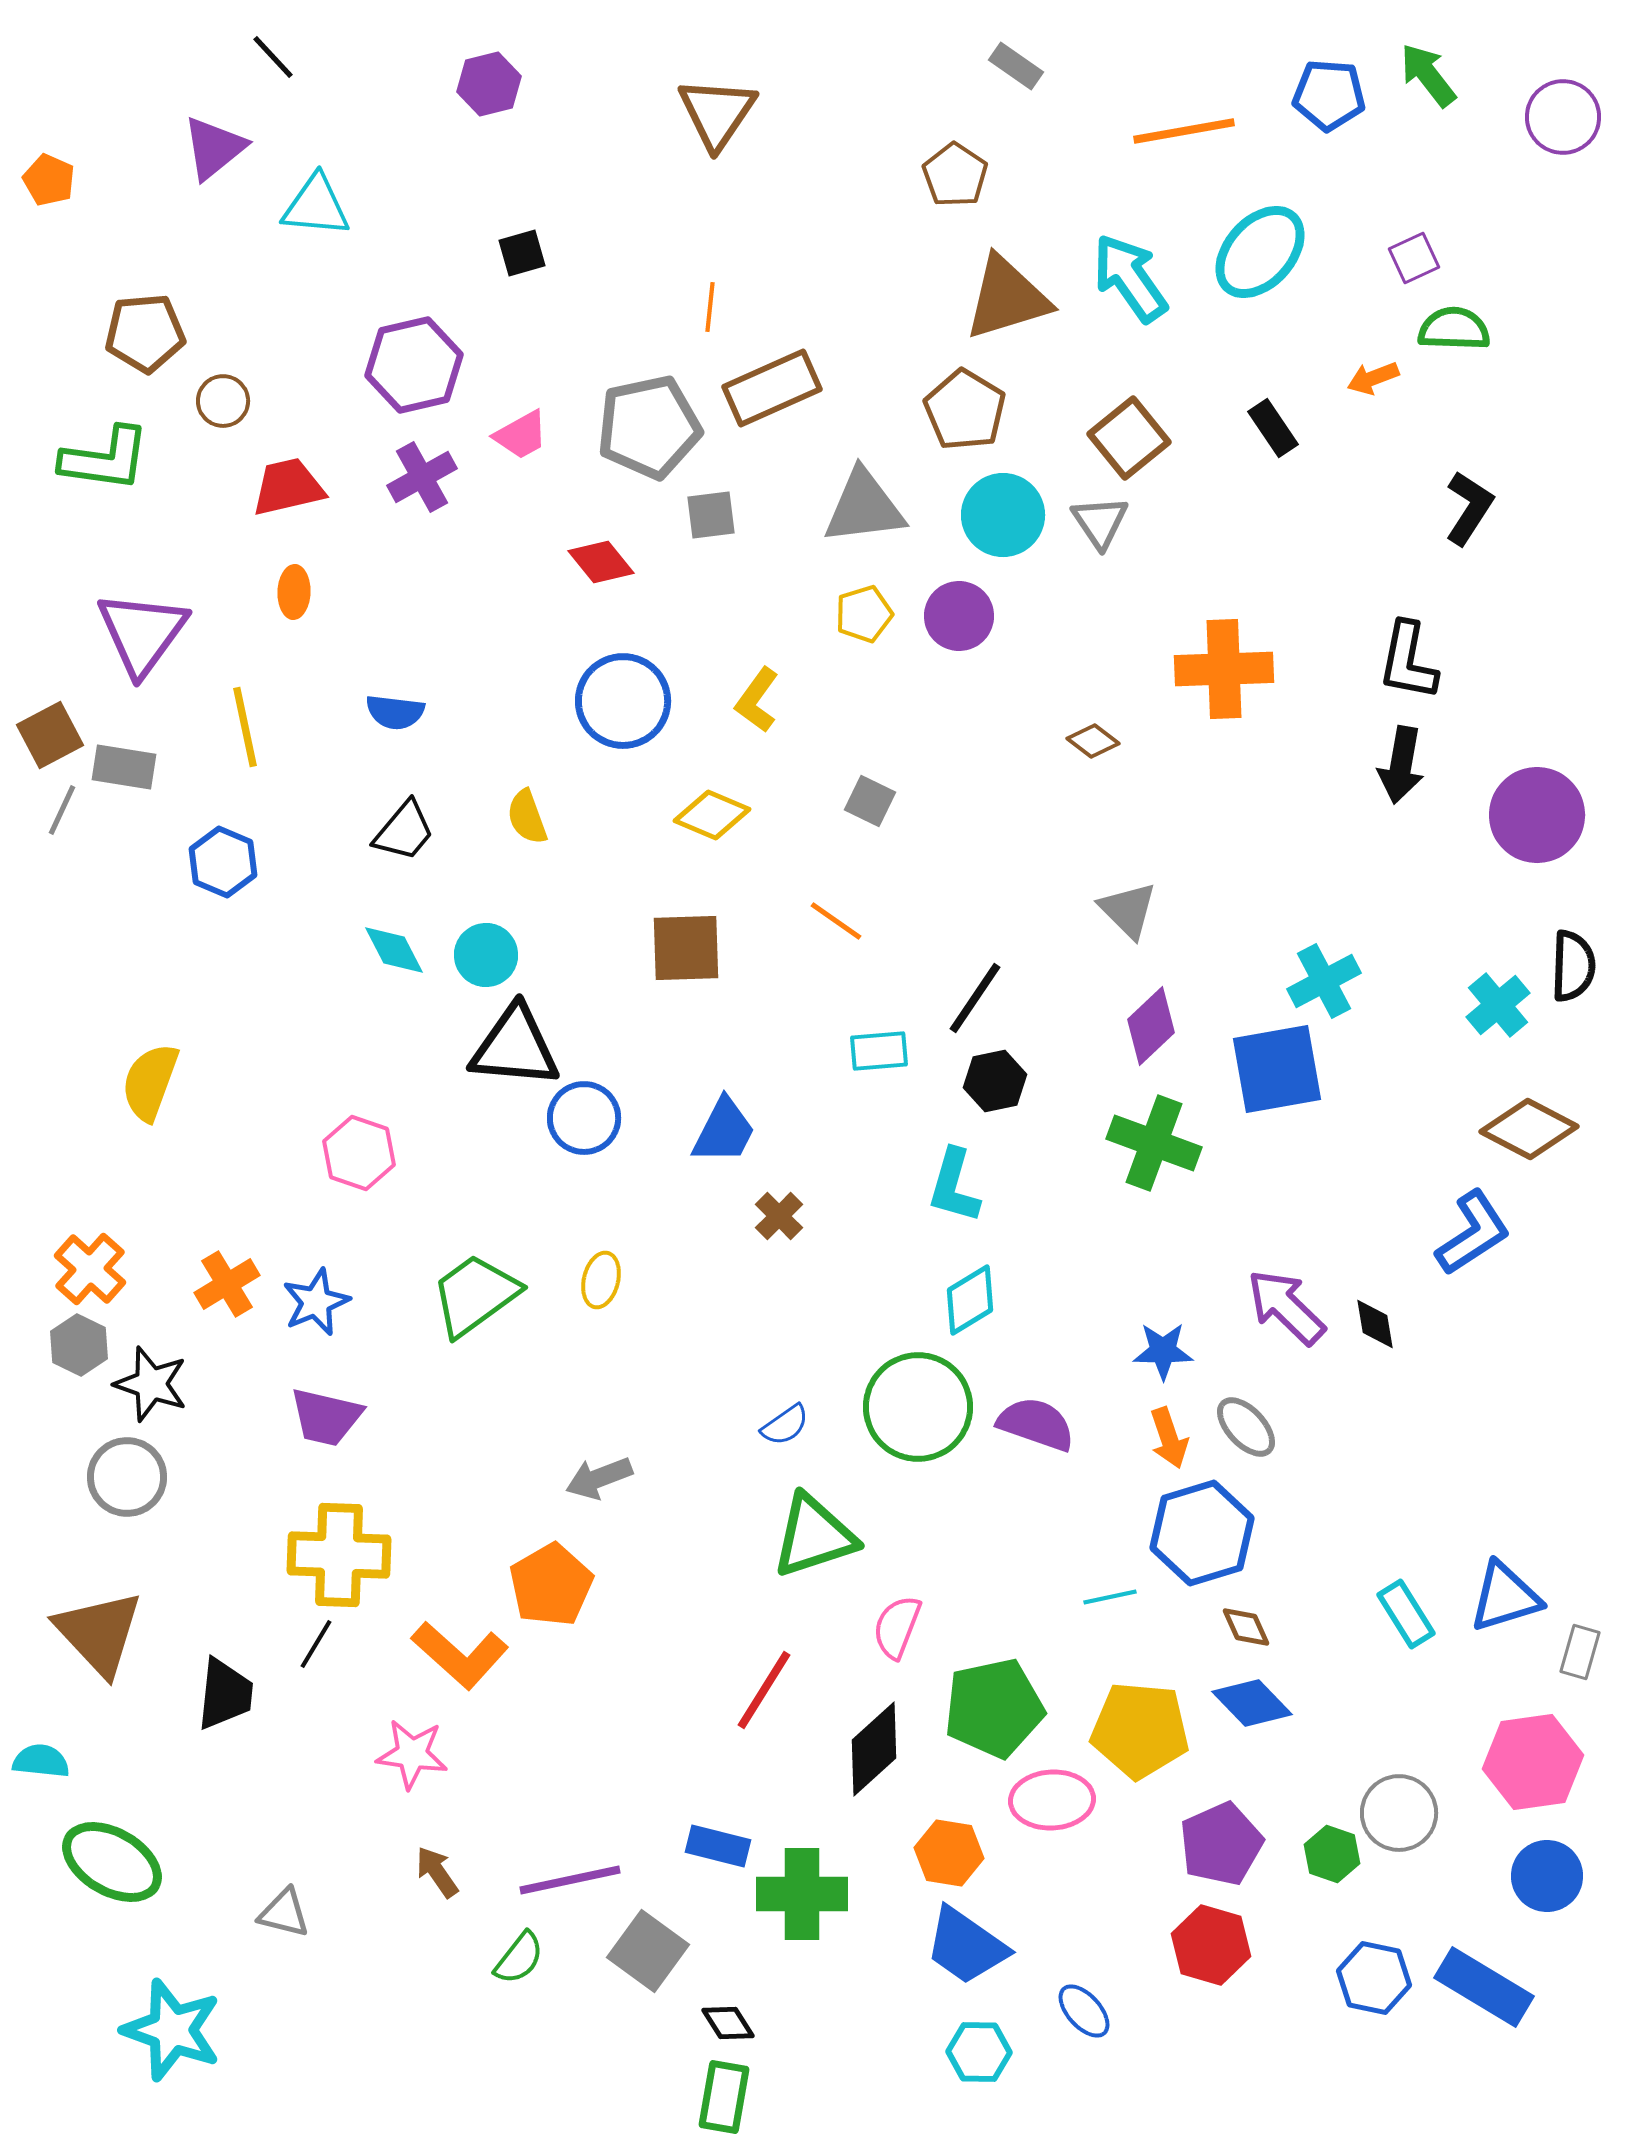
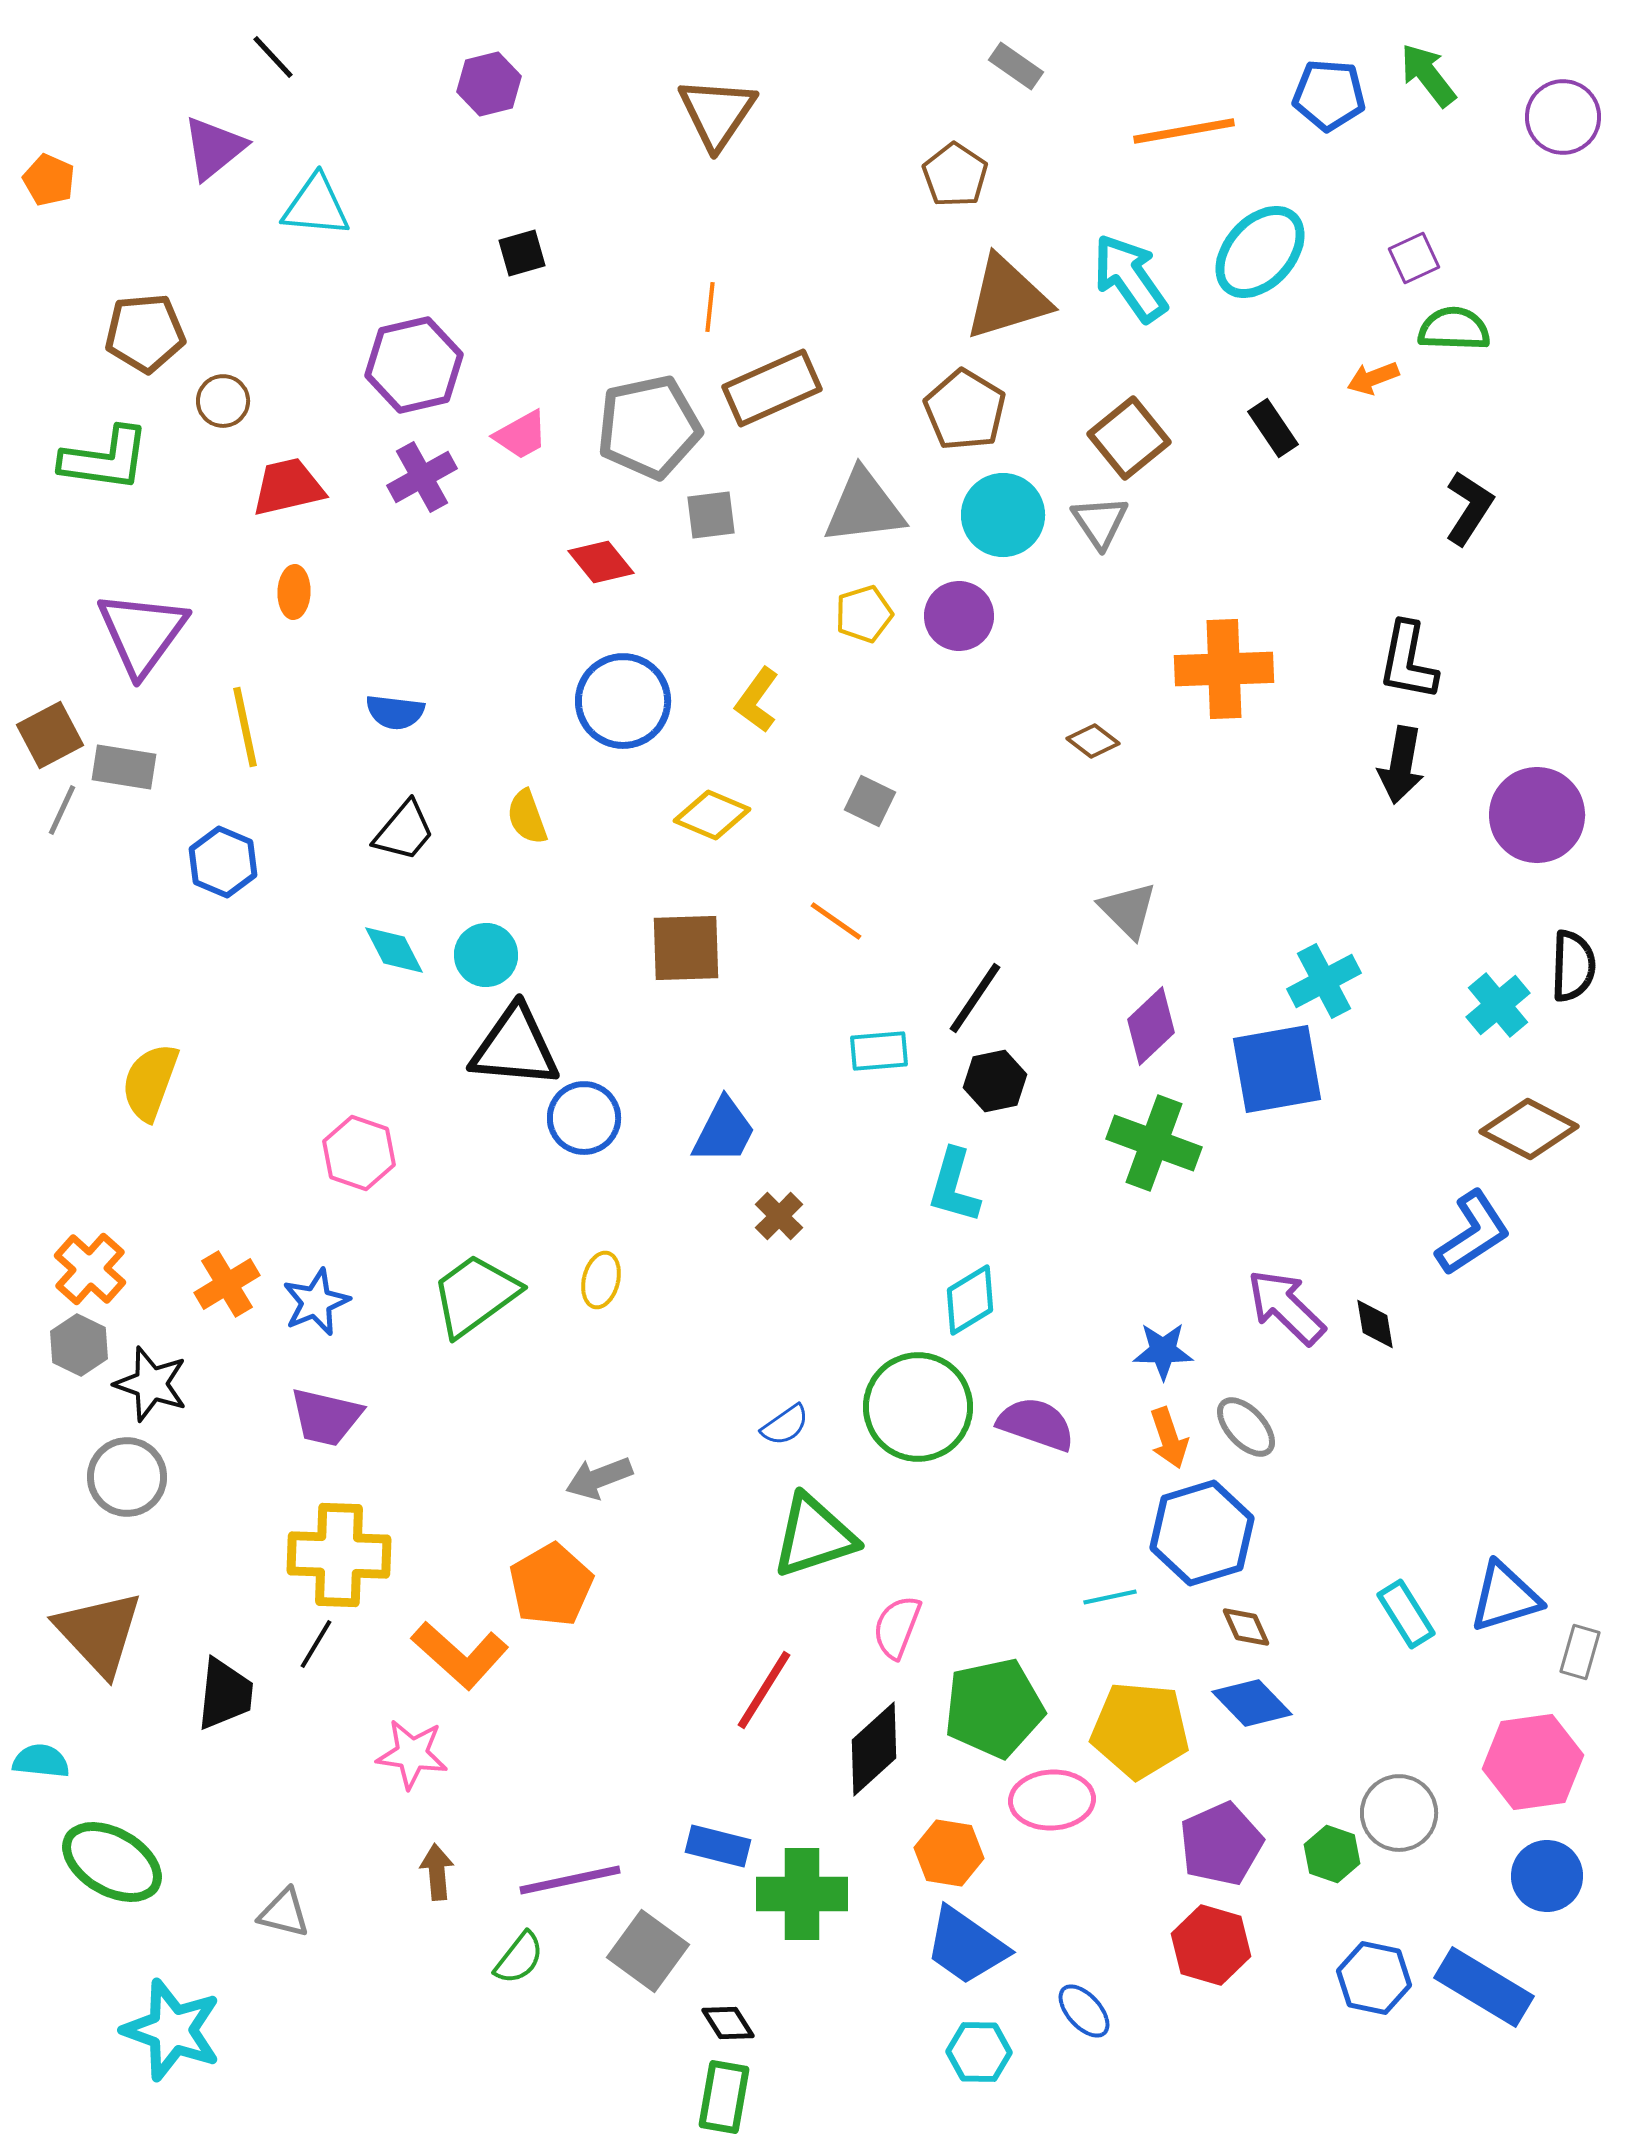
brown arrow at (437, 1872): rotated 30 degrees clockwise
